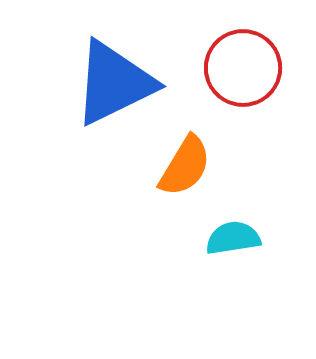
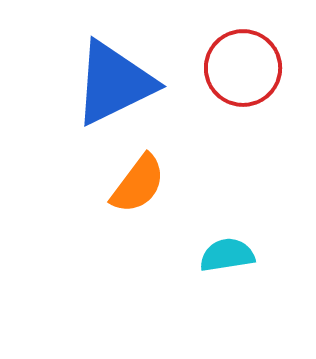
orange semicircle: moved 47 px left, 18 px down; rotated 6 degrees clockwise
cyan semicircle: moved 6 px left, 17 px down
